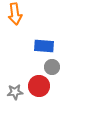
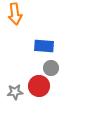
gray circle: moved 1 px left, 1 px down
